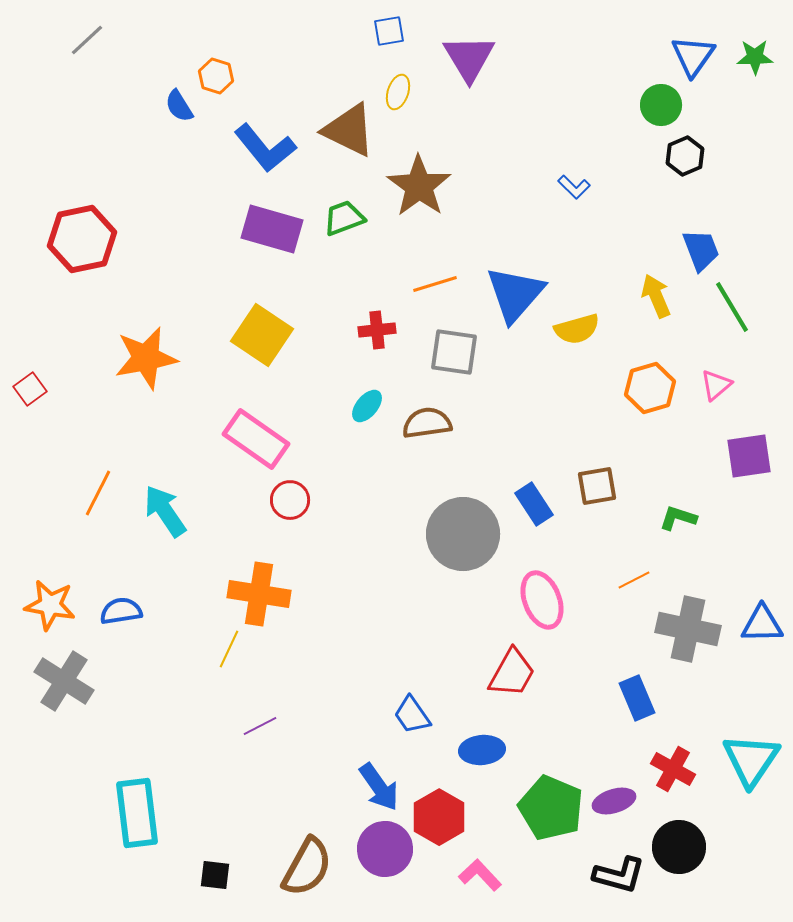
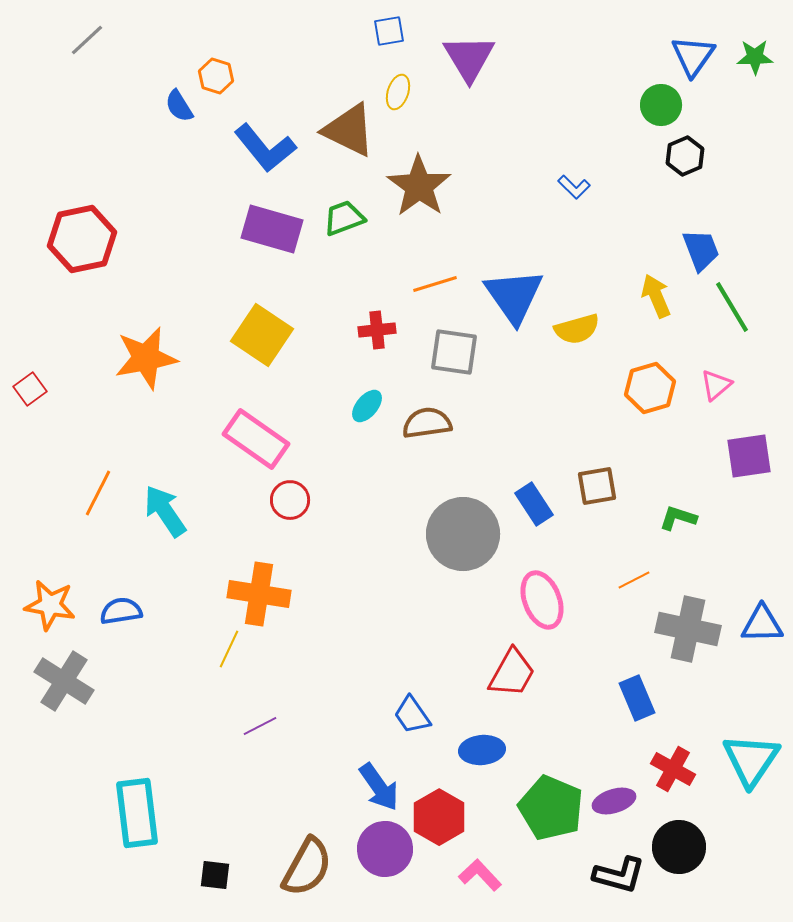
blue triangle at (515, 294): moved 1 px left, 2 px down; rotated 16 degrees counterclockwise
